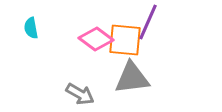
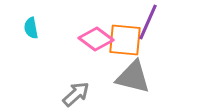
gray triangle: moved 1 px right, 1 px up; rotated 21 degrees clockwise
gray arrow: moved 4 px left; rotated 72 degrees counterclockwise
